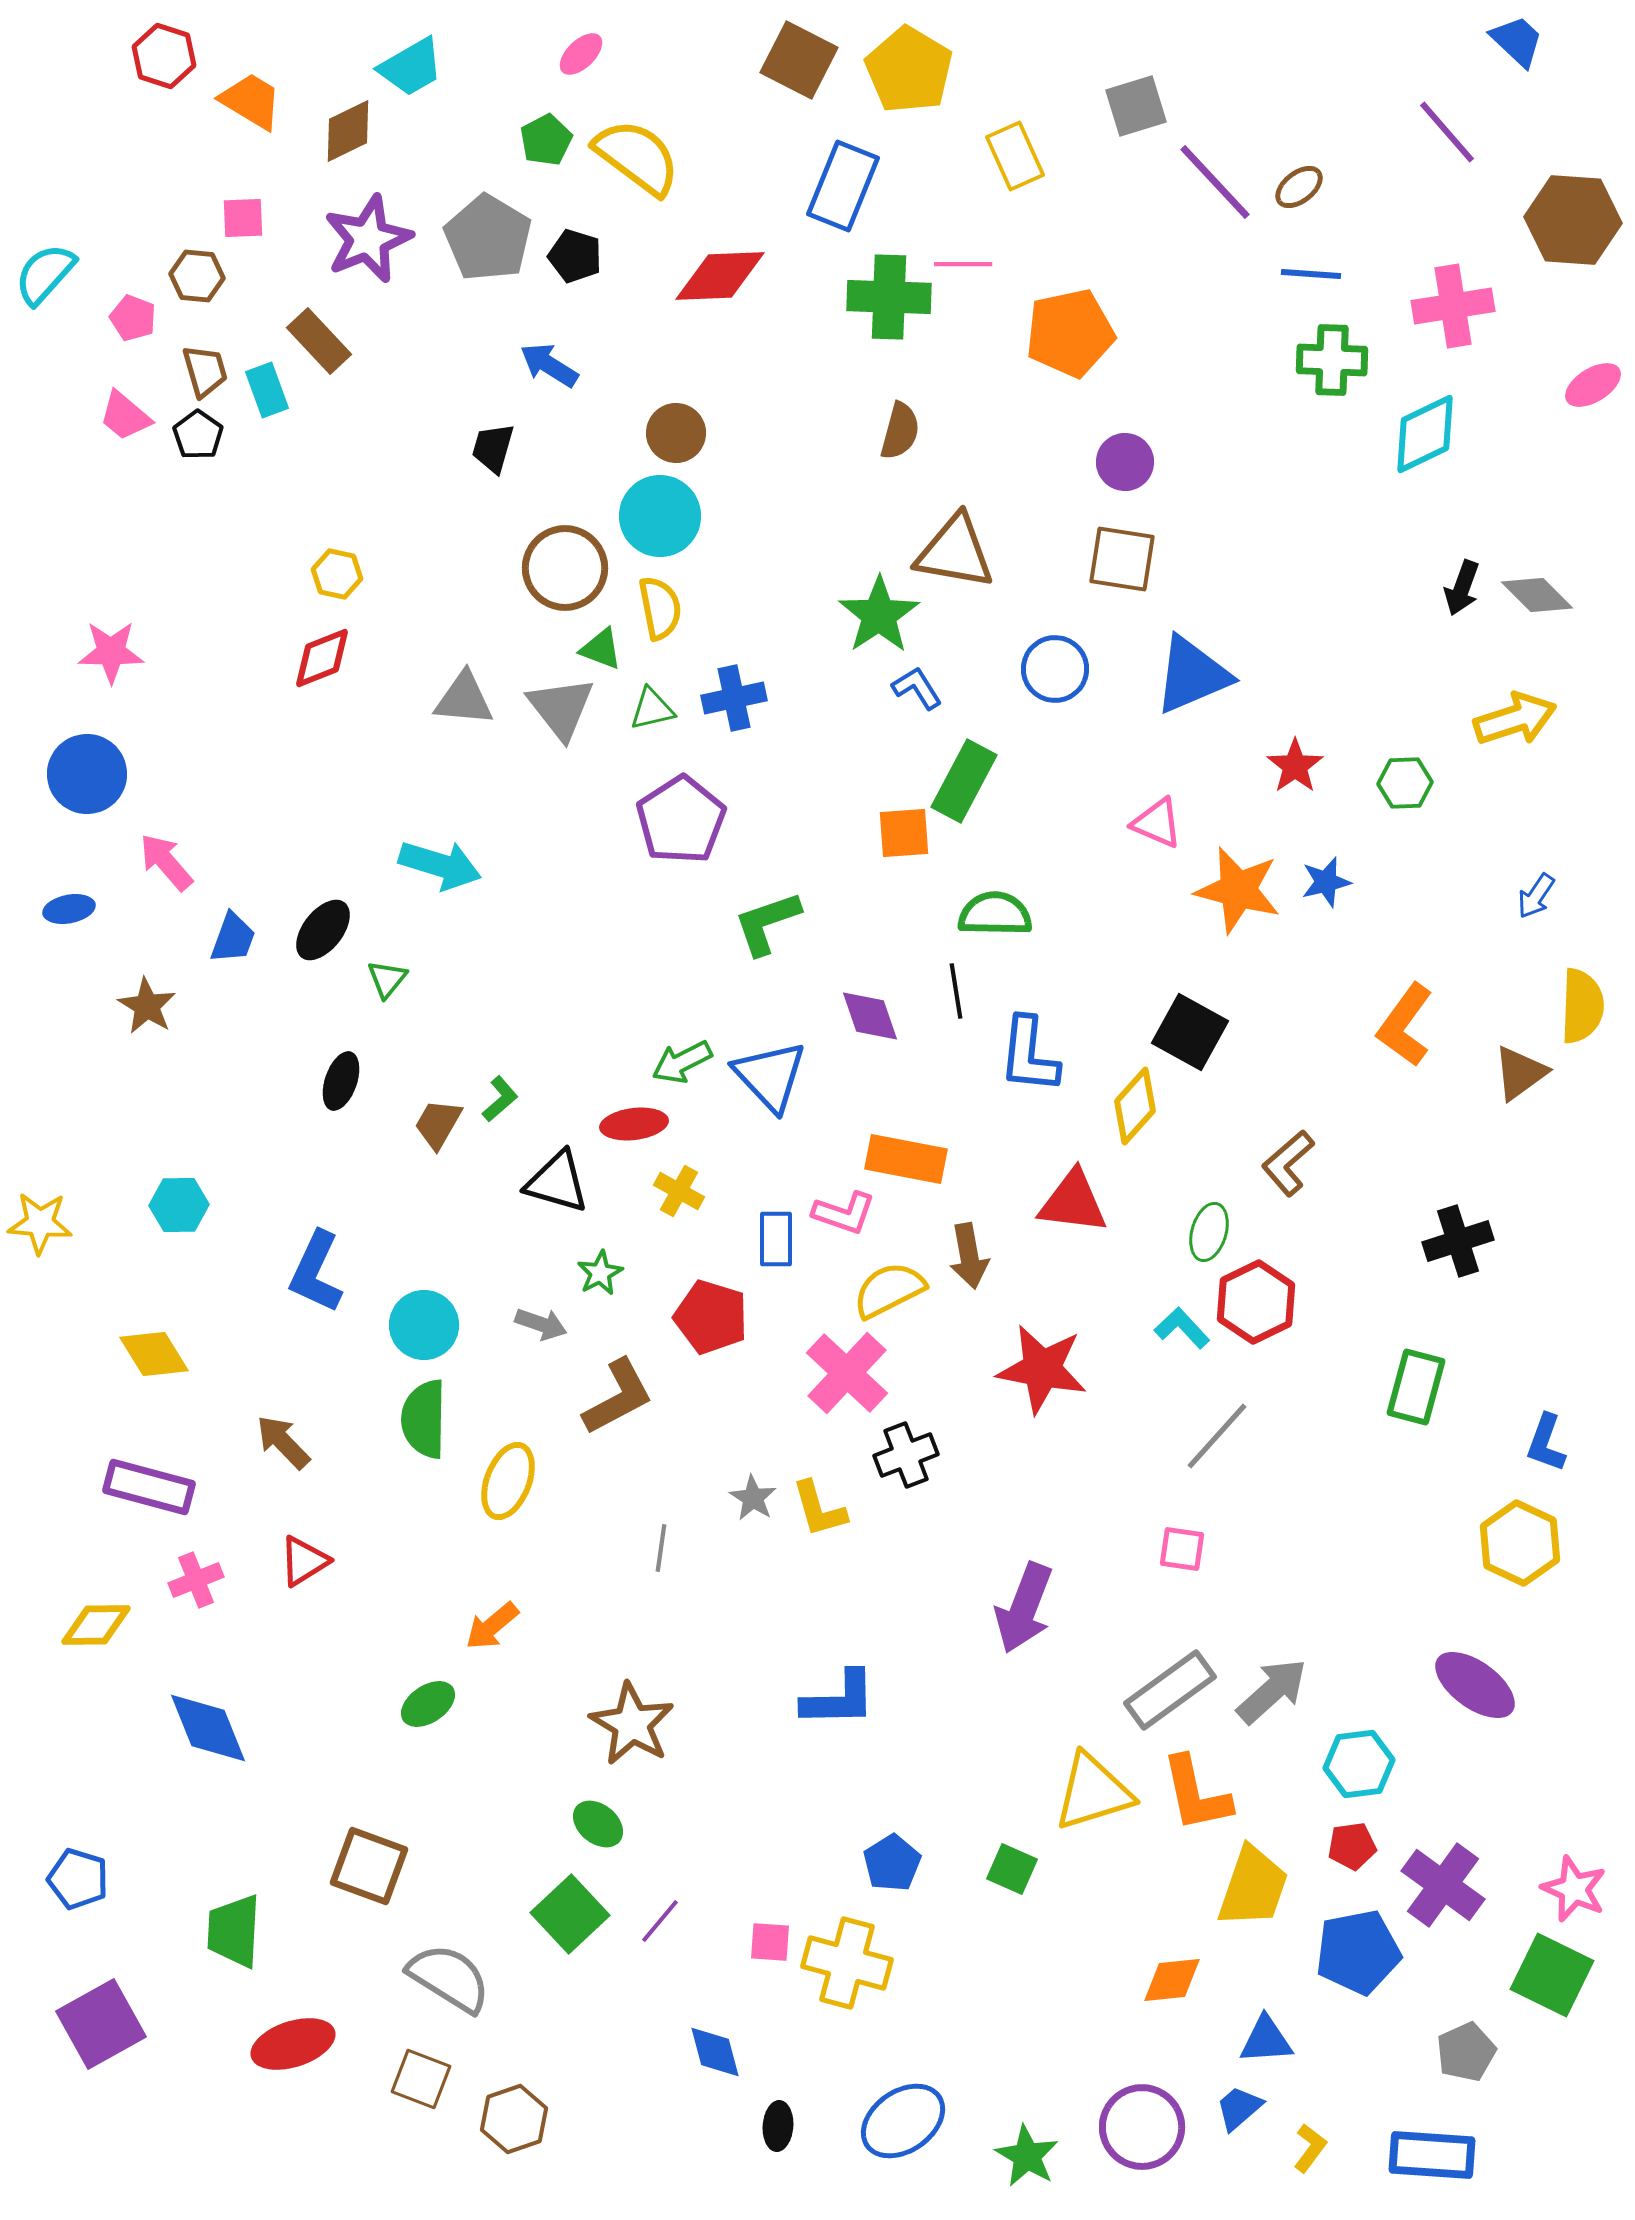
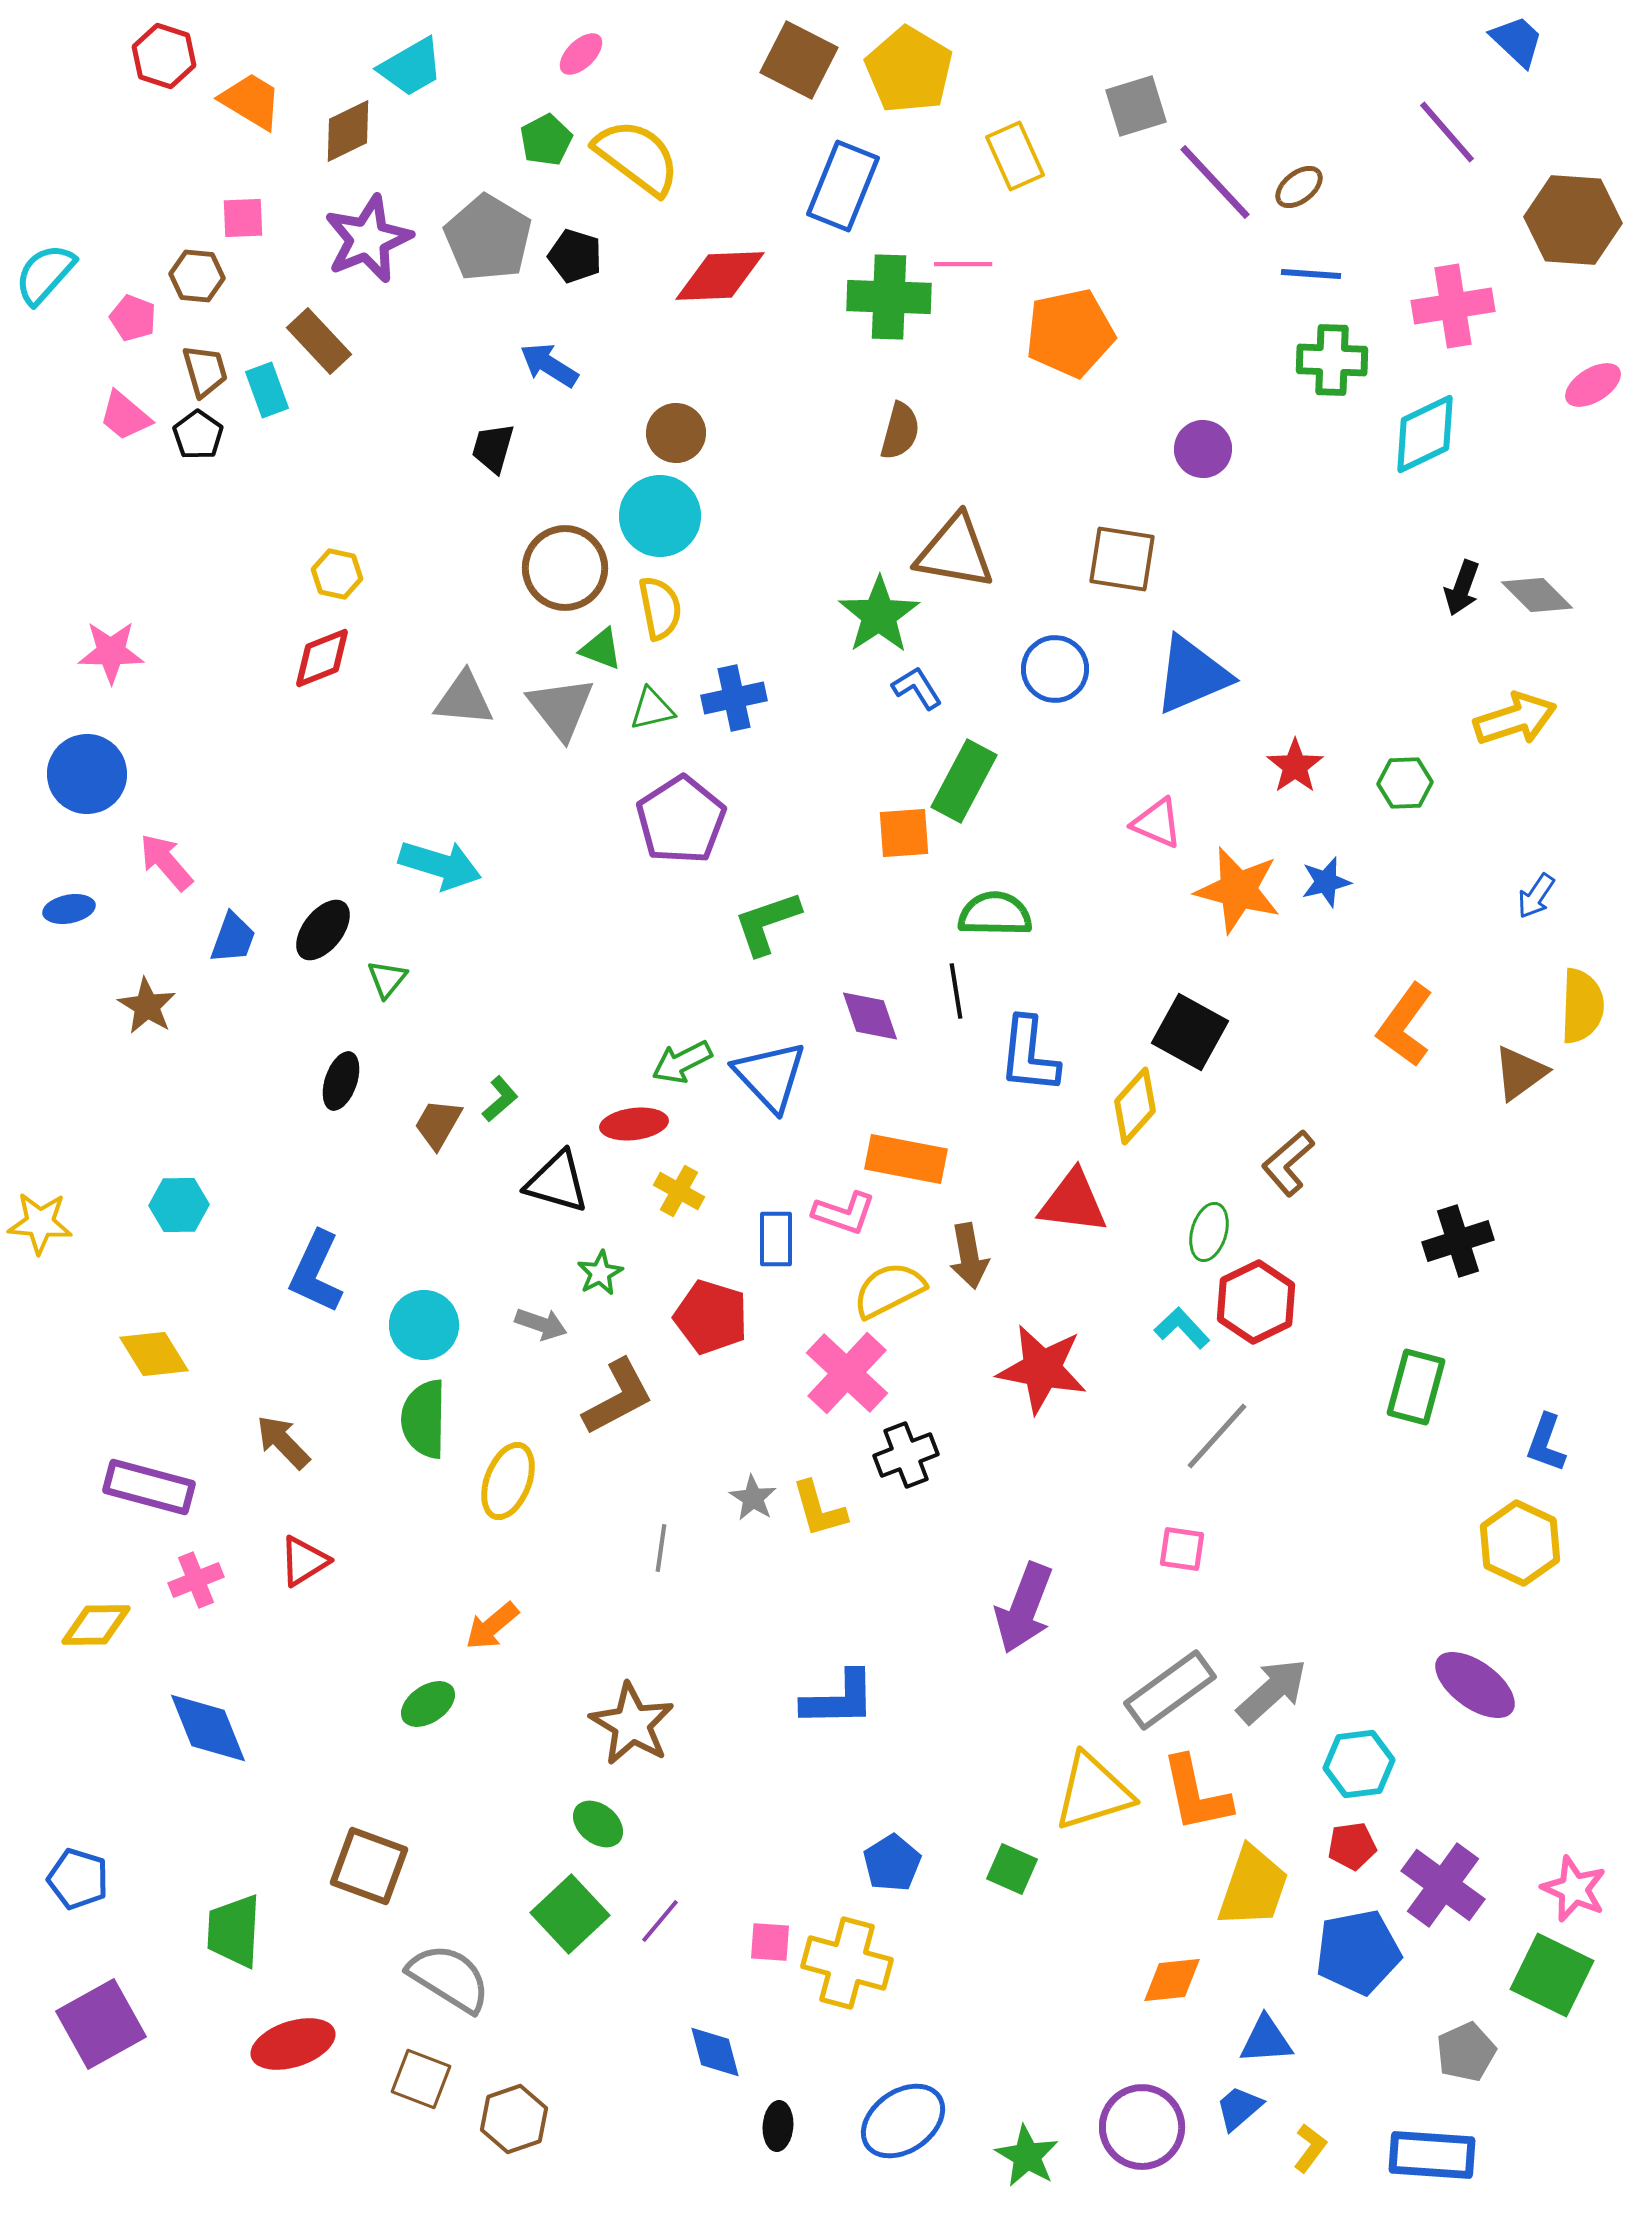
purple circle at (1125, 462): moved 78 px right, 13 px up
